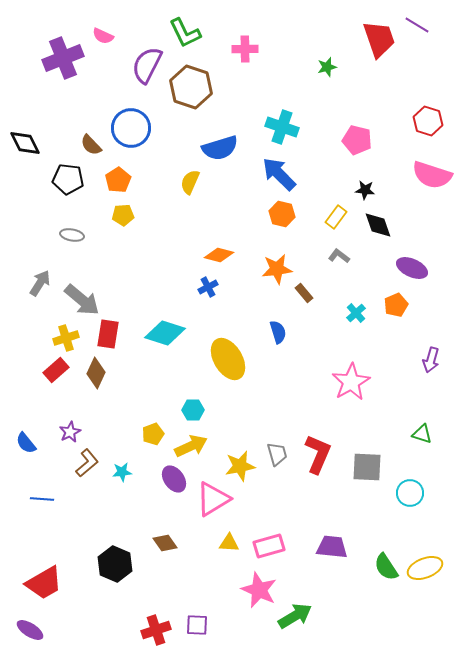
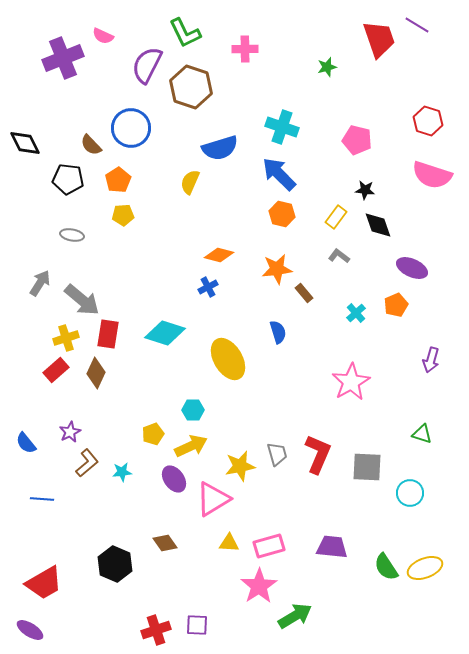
pink star at (259, 590): moved 4 px up; rotated 15 degrees clockwise
